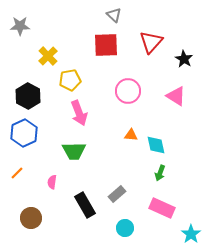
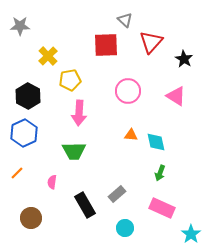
gray triangle: moved 11 px right, 5 px down
pink arrow: rotated 25 degrees clockwise
cyan diamond: moved 3 px up
